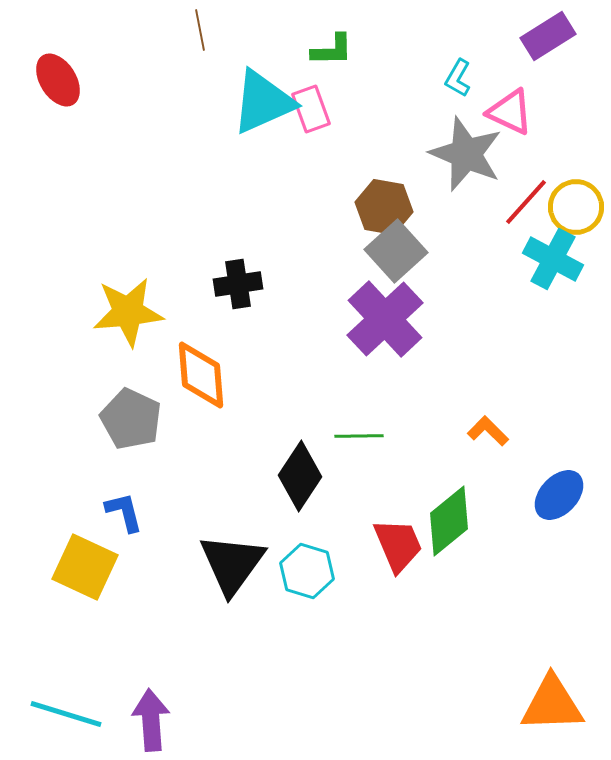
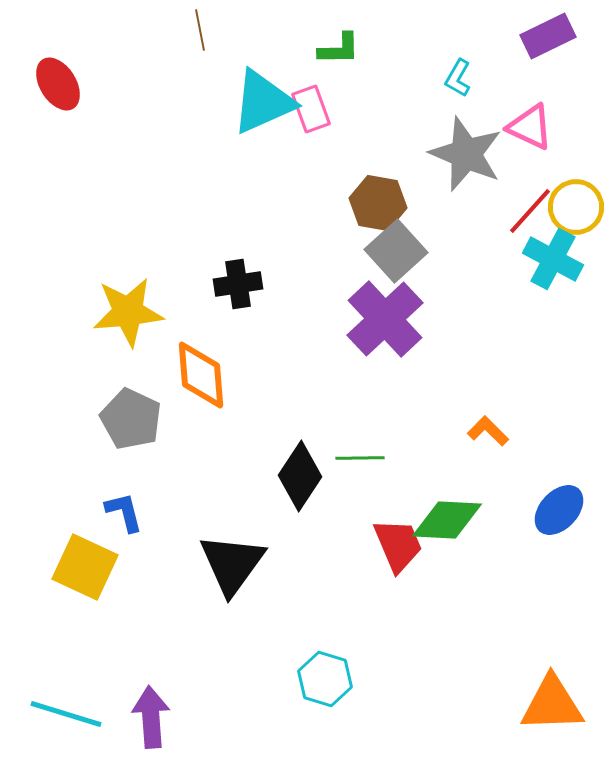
purple rectangle: rotated 6 degrees clockwise
green L-shape: moved 7 px right, 1 px up
red ellipse: moved 4 px down
pink triangle: moved 20 px right, 15 px down
red line: moved 4 px right, 9 px down
brown hexagon: moved 6 px left, 4 px up
green line: moved 1 px right, 22 px down
blue ellipse: moved 15 px down
green diamond: moved 2 px left, 1 px up; rotated 42 degrees clockwise
cyan hexagon: moved 18 px right, 108 px down
purple arrow: moved 3 px up
